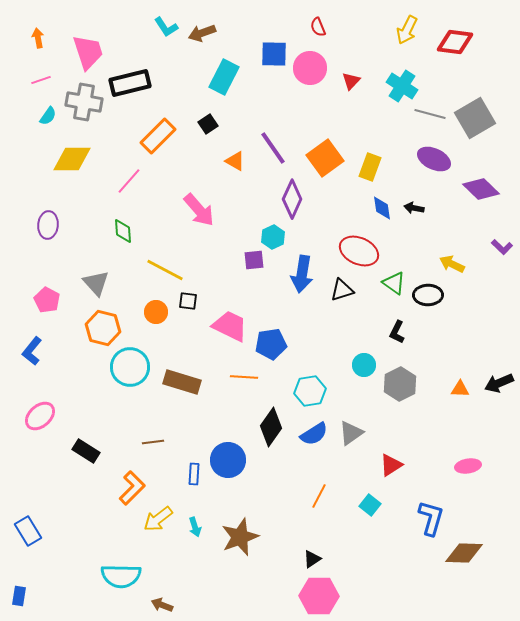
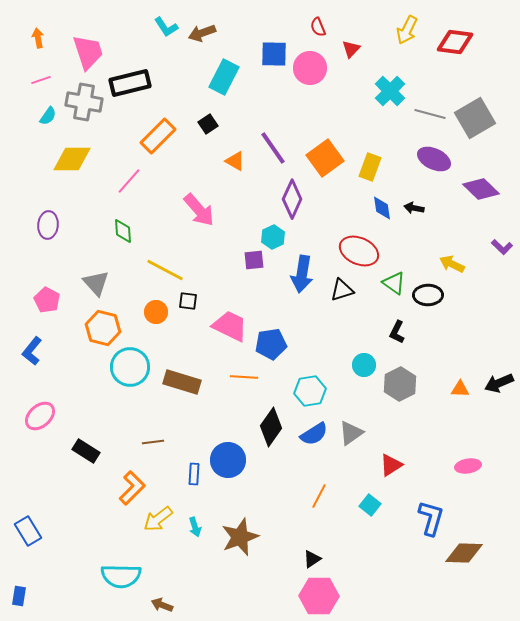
red triangle at (351, 81): moved 32 px up
cyan cross at (402, 86): moved 12 px left, 5 px down; rotated 12 degrees clockwise
